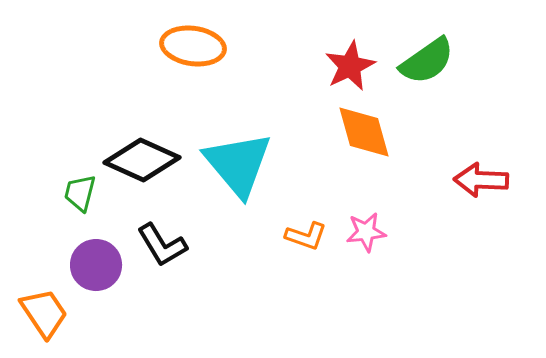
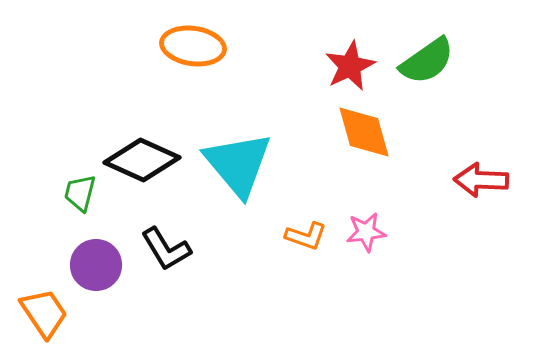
black L-shape: moved 4 px right, 4 px down
